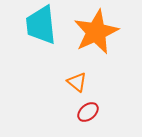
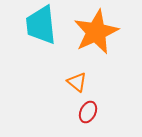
red ellipse: rotated 25 degrees counterclockwise
